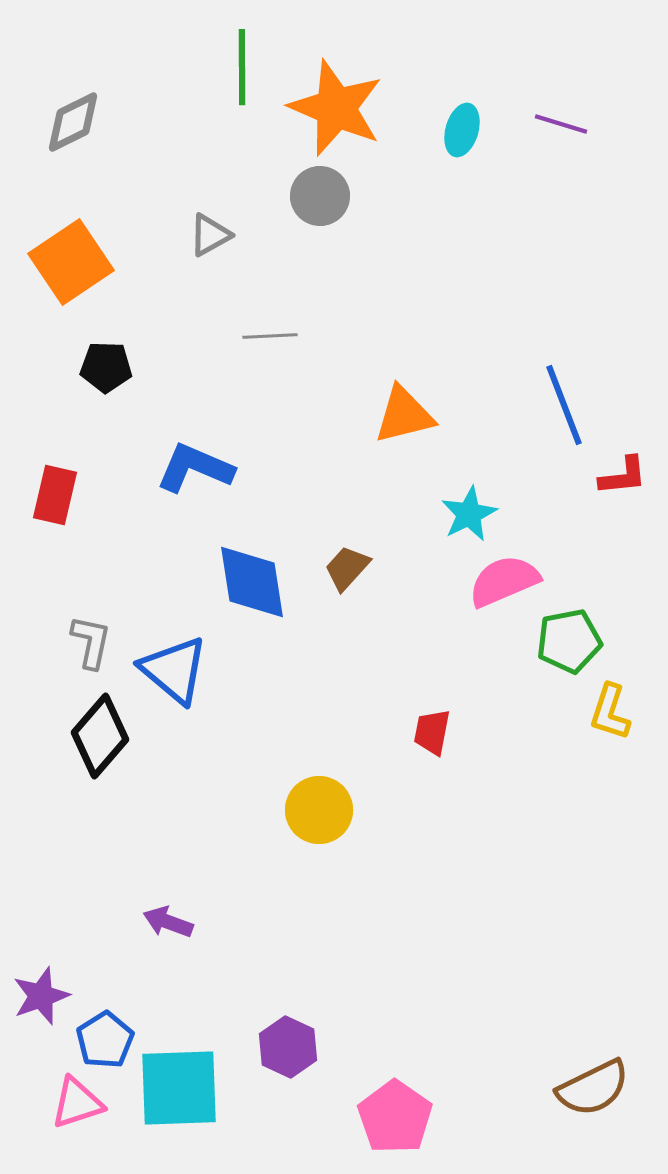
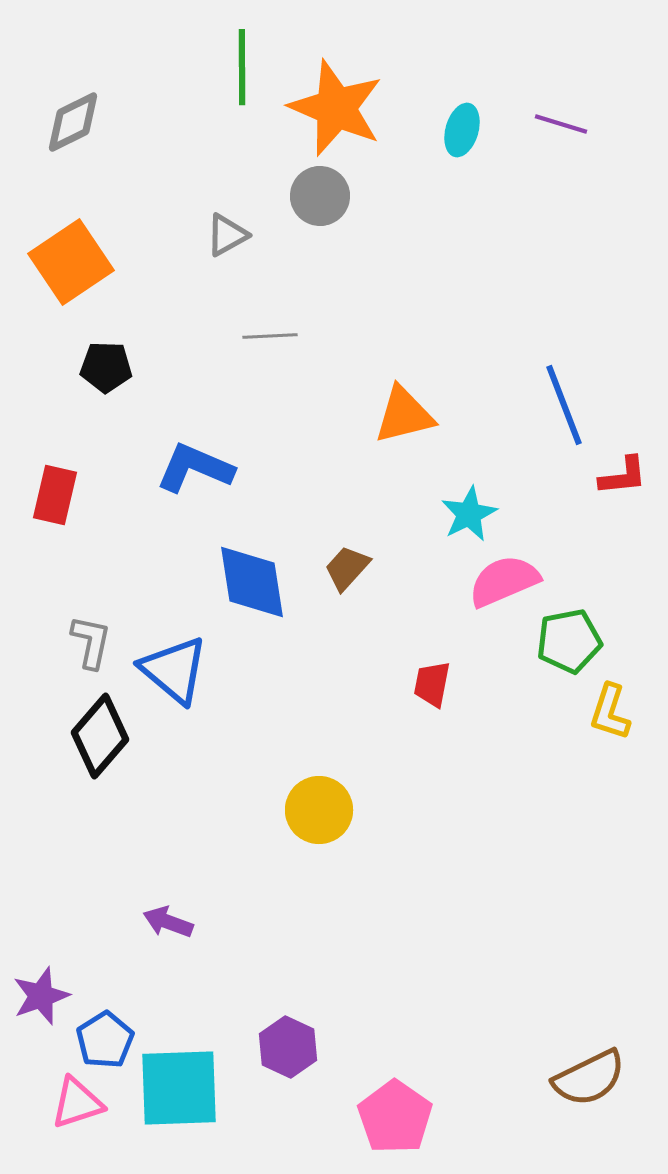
gray triangle: moved 17 px right
red trapezoid: moved 48 px up
brown semicircle: moved 4 px left, 10 px up
